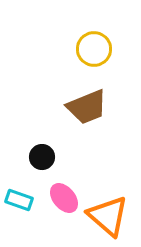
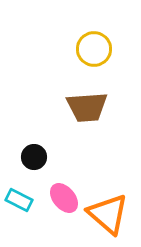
brown trapezoid: rotated 18 degrees clockwise
black circle: moved 8 px left
cyan rectangle: rotated 8 degrees clockwise
orange triangle: moved 2 px up
